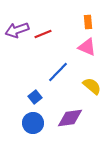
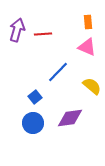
purple arrow: rotated 125 degrees clockwise
red line: rotated 18 degrees clockwise
